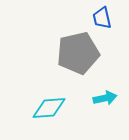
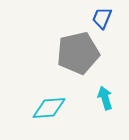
blue trapezoid: rotated 35 degrees clockwise
cyan arrow: rotated 95 degrees counterclockwise
